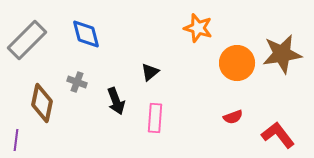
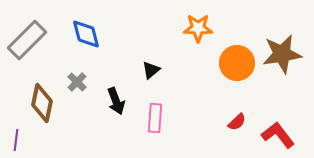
orange star: rotated 16 degrees counterclockwise
black triangle: moved 1 px right, 2 px up
gray cross: rotated 24 degrees clockwise
red semicircle: moved 4 px right, 5 px down; rotated 24 degrees counterclockwise
